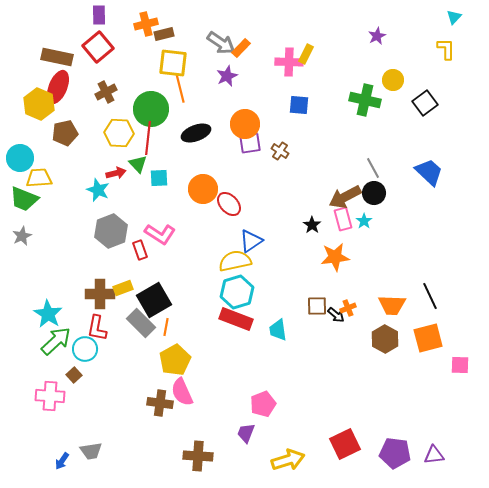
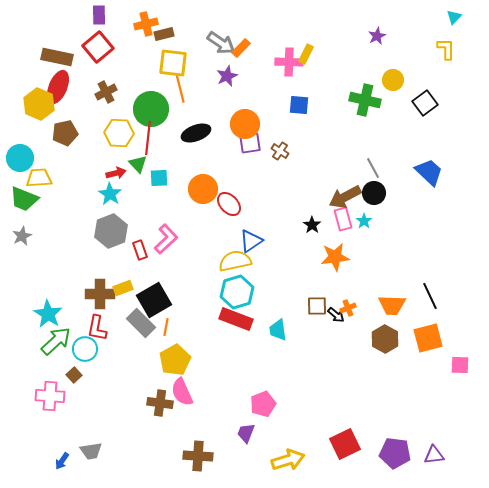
cyan star at (98, 190): moved 12 px right, 4 px down; rotated 10 degrees clockwise
pink L-shape at (160, 234): moved 6 px right, 5 px down; rotated 76 degrees counterclockwise
